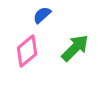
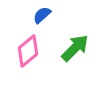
pink diamond: moved 1 px right
